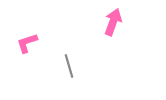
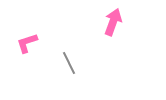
gray line: moved 3 px up; rotated 10 degrees counterclockwise
